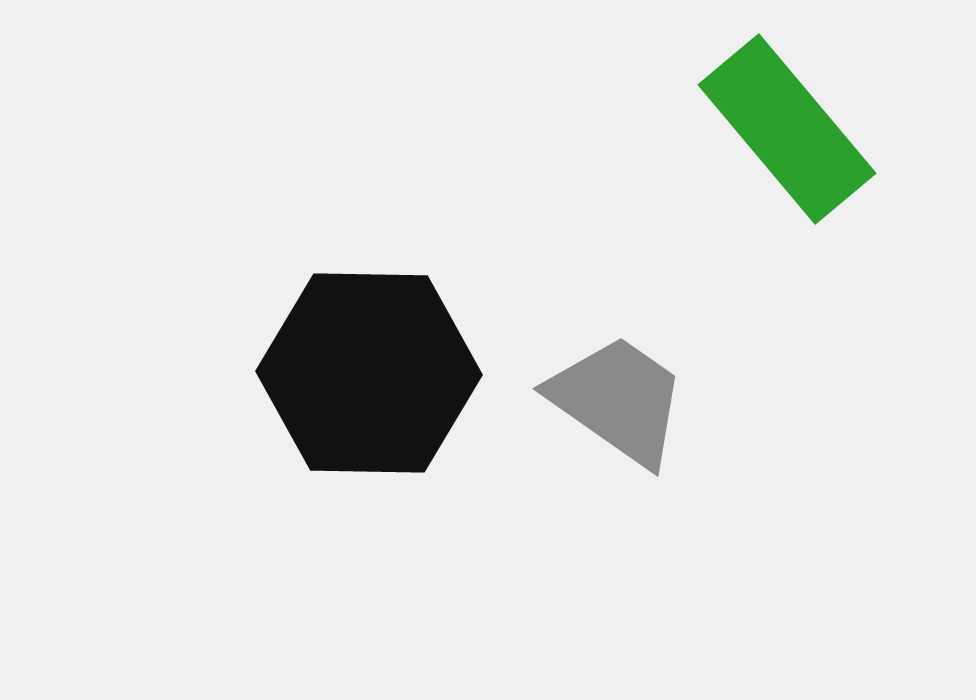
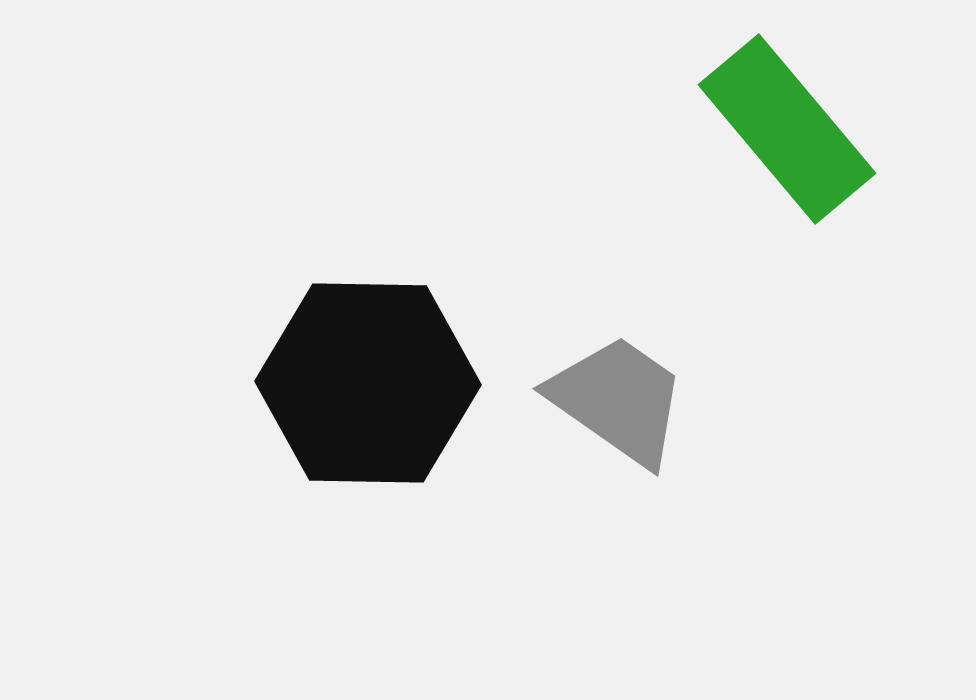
black hexagon: moved 1 px left, 10 px down
